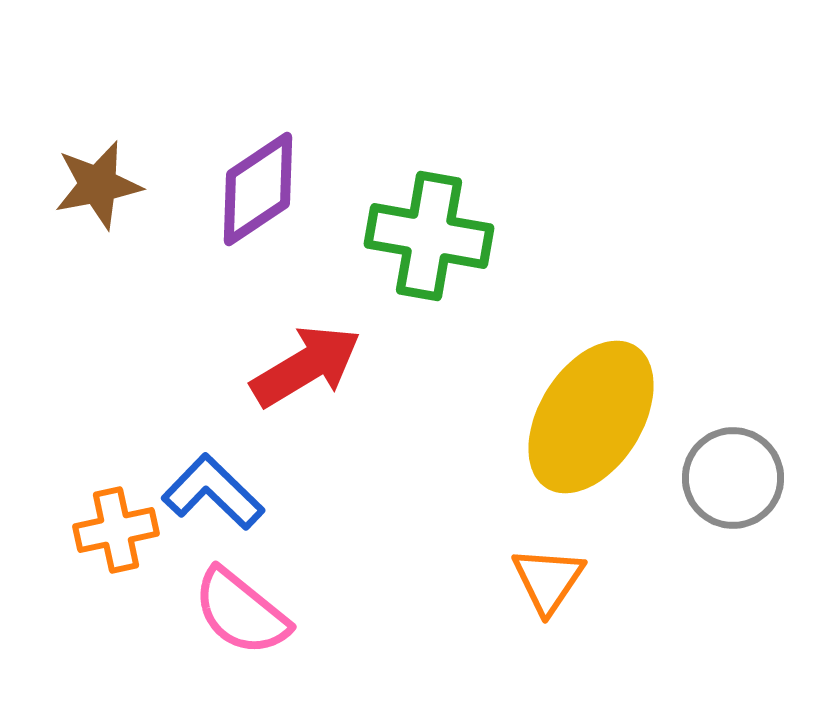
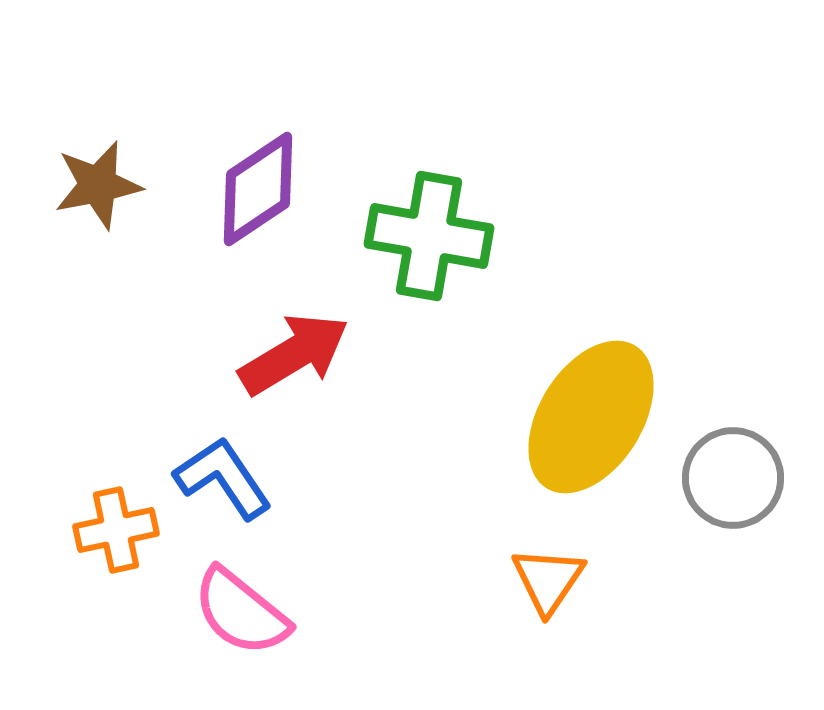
red arrow: moved 12 px left, 12 px up
blue L-shape: moved 10 px right, 14 px up; rotated 12 degrees clockwise
